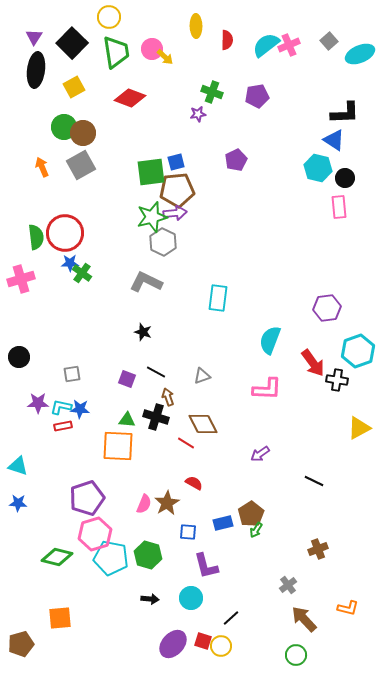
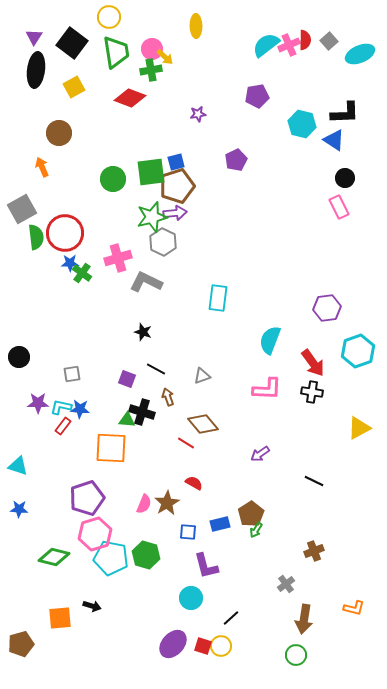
red semicircle at (227, 40): moved 78 px right
black square at (72, 43): rotated 8 degrees counterclockwise
green cross at (212, 92): moved 61 px left, 22 px up; rotated 30 degrees counterclockwise
green circle at (64, 127): moved 49 px right, 52 px down
brown circle at (83, 133): moved 24 px left
gray square at (81, 165): moved 59 px left, 44 px down
cyan hexagon at (318, 168): moved 16 px left, 44 px up
brown pentagon at (177, 190): moved 4 px up; rotated 12 degrees counterclockwise
pink rectangle at (339, 207): rotated 20 degrees counterclockwise
pink cross at (21, 279): moved 97 px right, 21 px up
black line at (156, 372): moved 3 px up
black cross at (337, 380): moved 25 px left, 12 px down
black cross at (156, 417): moved 14 px left, 5 px up
brown diamond at (203, 424): rotated 12 degrees counterclockwise
red rectangle at (63, 426): rotated 42 degrees counterclockwise
orange square at (118, 446): moved 7 px left, 2 px down
blue star at (18, 503): moved 1 px right, 6 px down
blue rectangle at (223, 523): moved 3 px left, 1 px down
brown cross at (318, 549): moved 4 px left, 2 px down
green hexagon at (148, 555): moved 2 px left
green diamond at (57, 557): moved 3 px left
gray cross at (288, 585): moved 2 px left, 1 px up
black arrow at (150, 599): moved 58 px left, 7 px down; rotated 12 degrees clockwise
orange L-shape at (348, 608): moved 6 px right
brown arrow at (304, 619): rotated 128 degrees counterclockwise
red square at (203, 641): moved 5 px down
